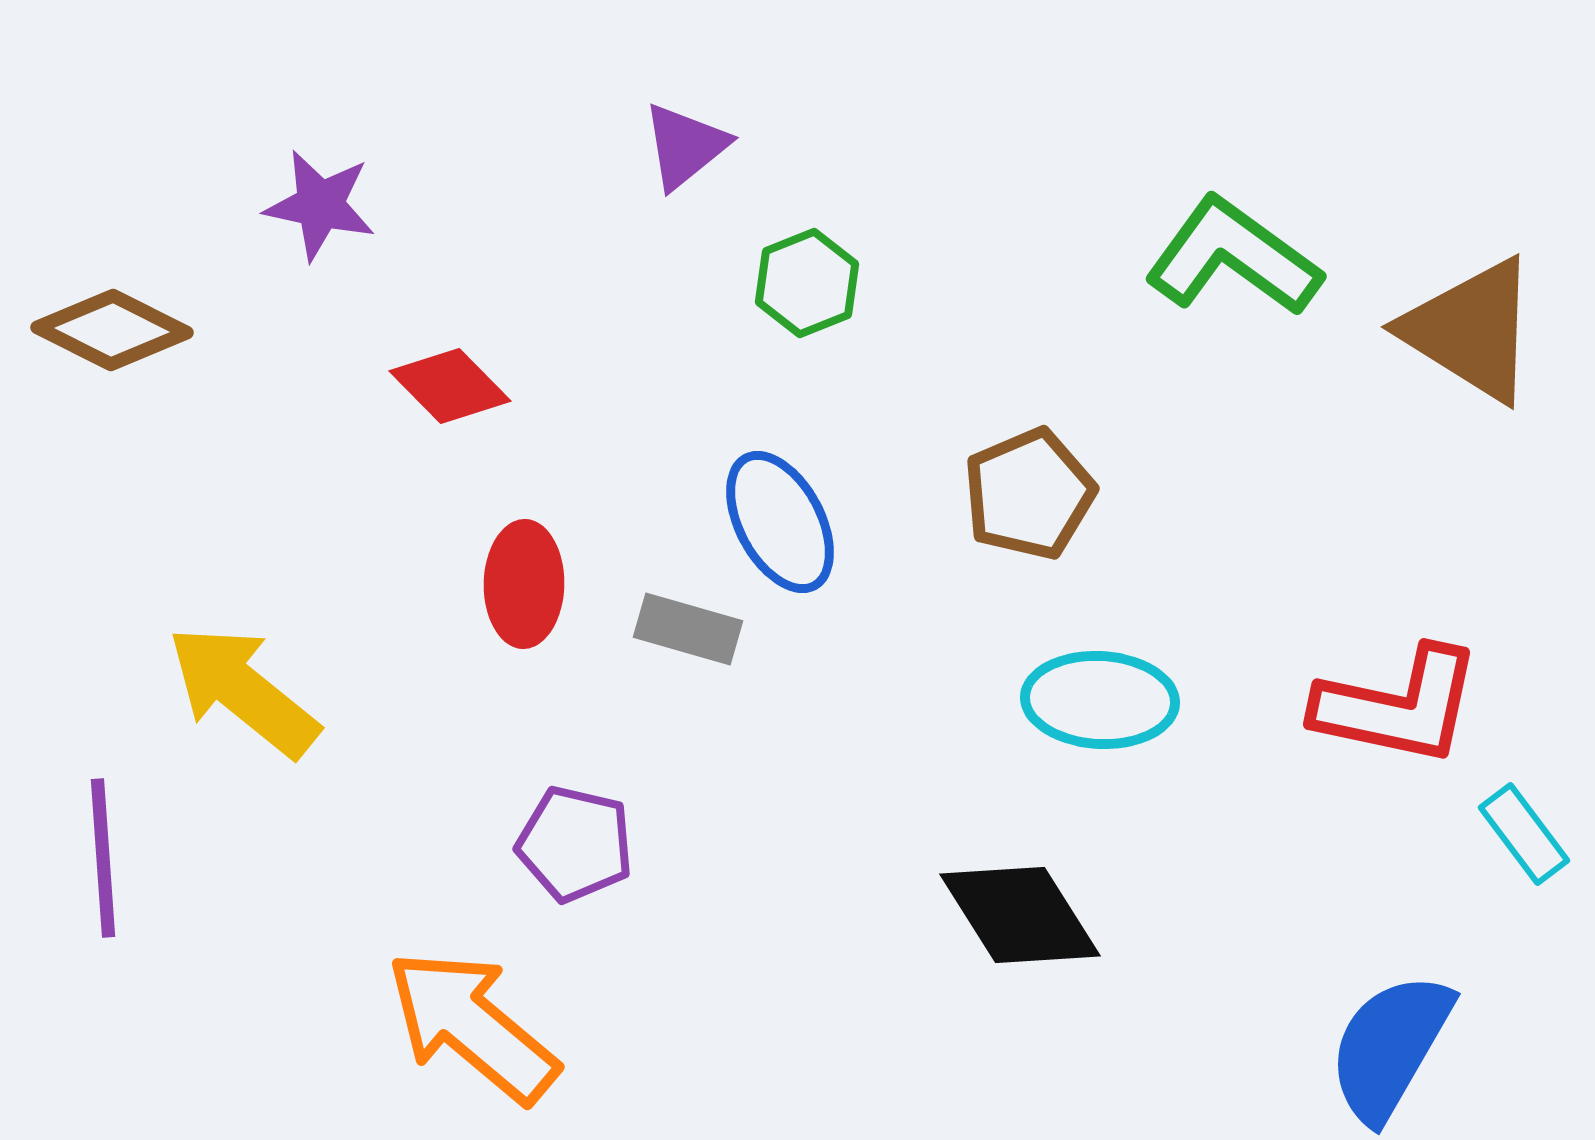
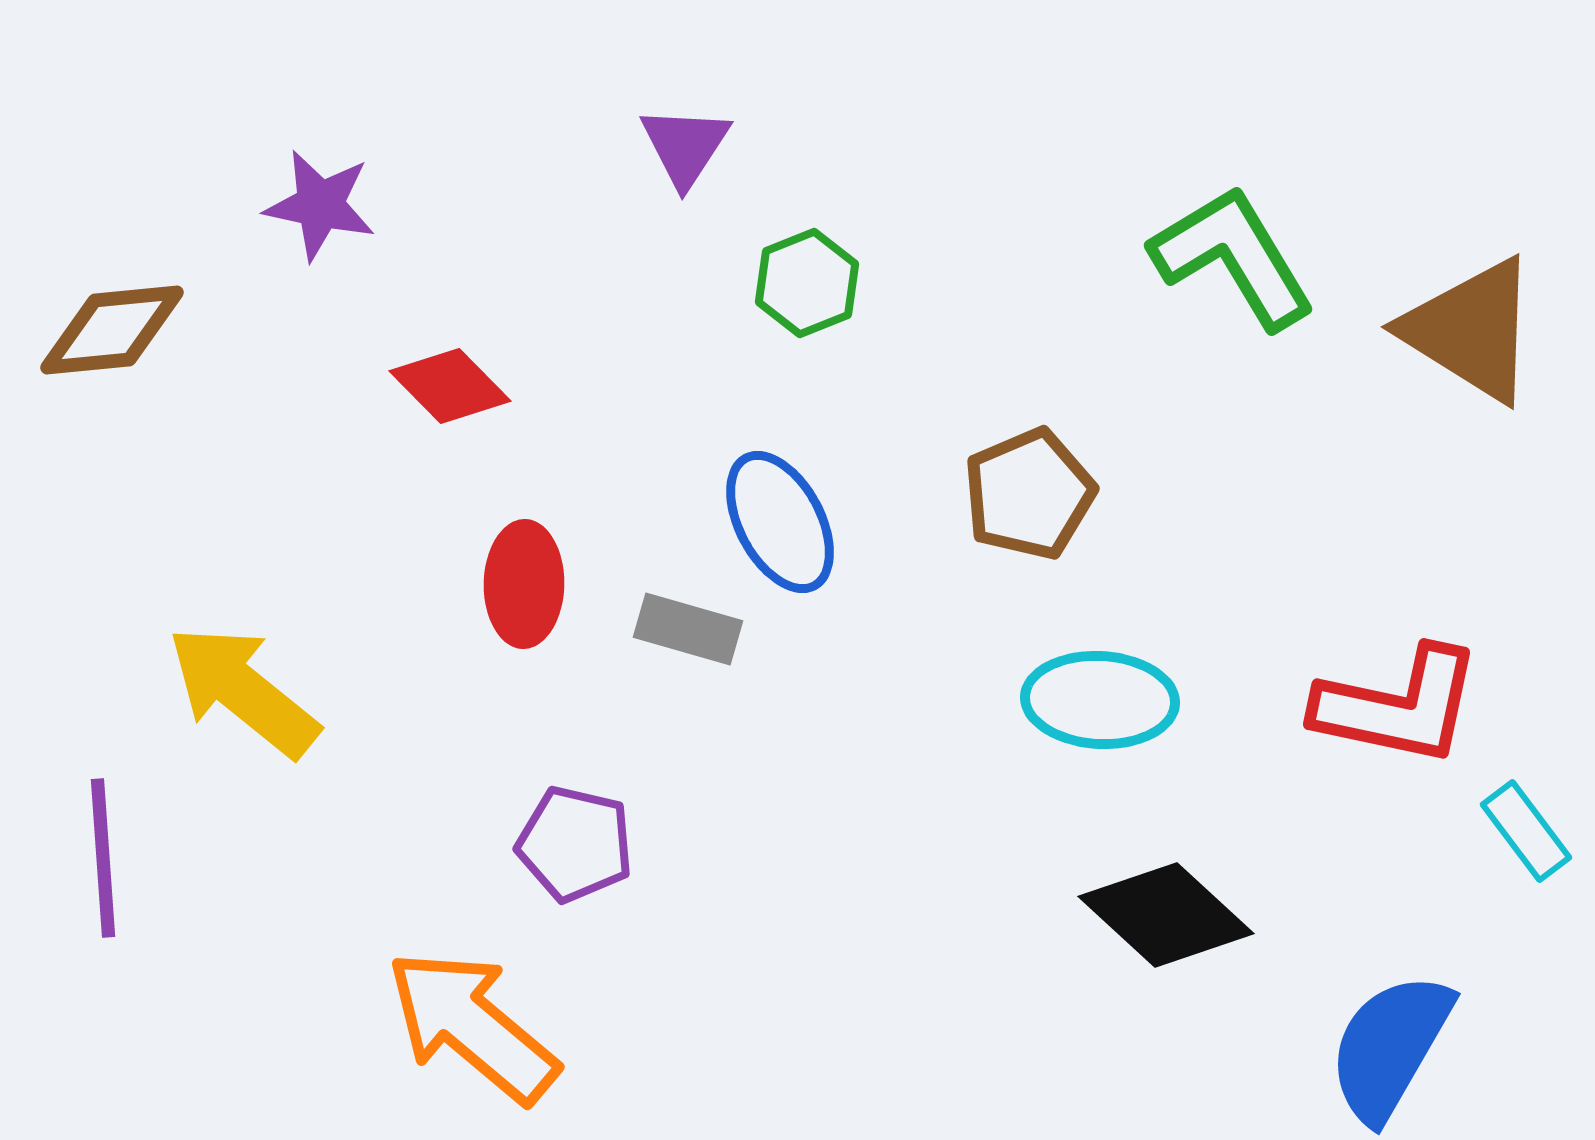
purple triangle: rotated 18 degrees counterclockwise
green L-shape: rotated 23 degrees clockwise
brown diamond: rotated 32 degrees counterclockwise
cyan rectangle: moved 2 px right, 3 px up
black diamond: moved 146 px right; rotated 15 degrees counterclockwise
